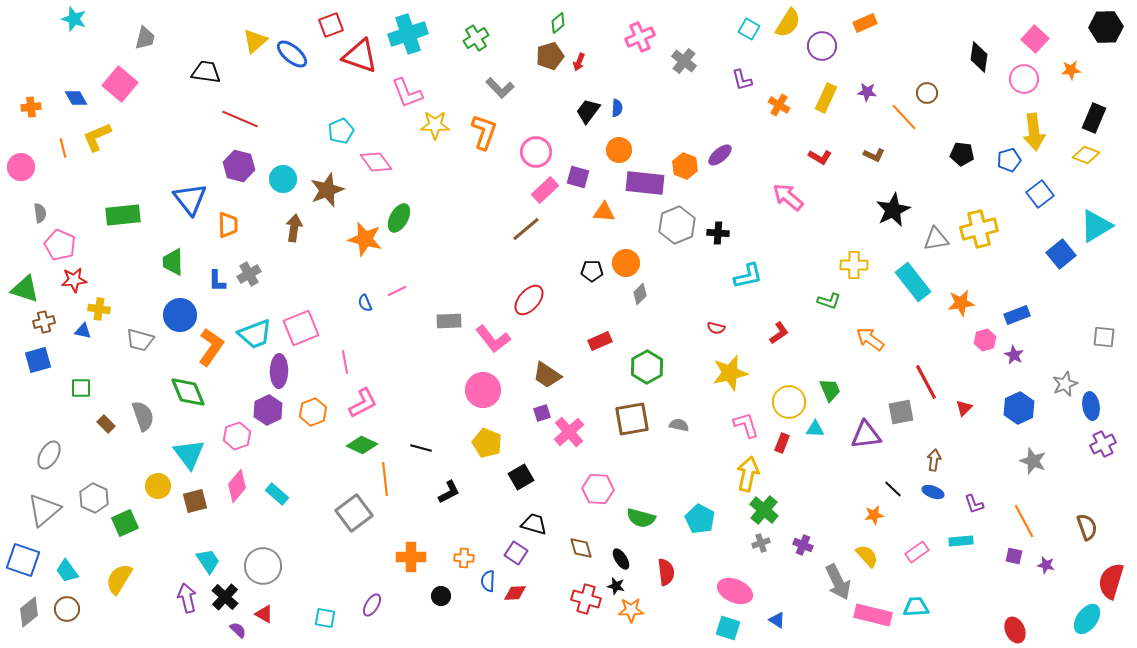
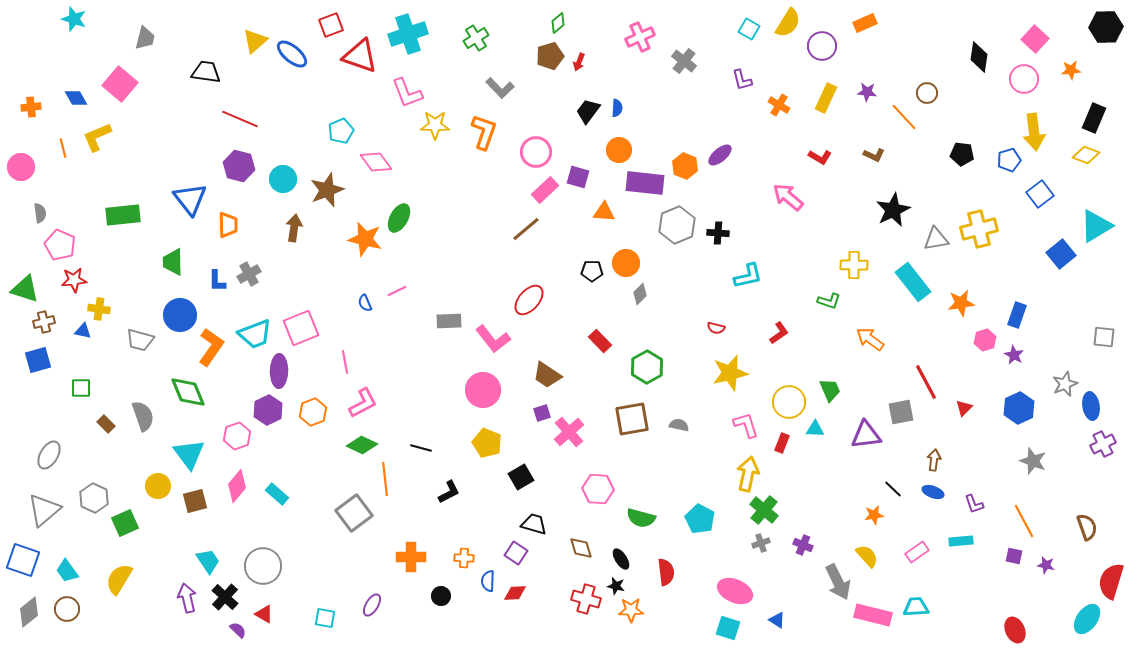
blue rectangle at (1017, 315): rotated 50 degrees counterclockwise
red rectangle at (600, 341): rotated 70 degrees clockwise
